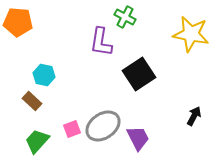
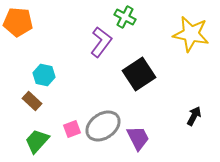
purple L-shape: rotated 152 degrees counterclockwise
